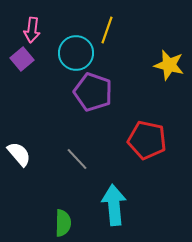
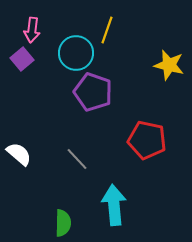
white semicircle: rotated 8 degrees counterclockwise
